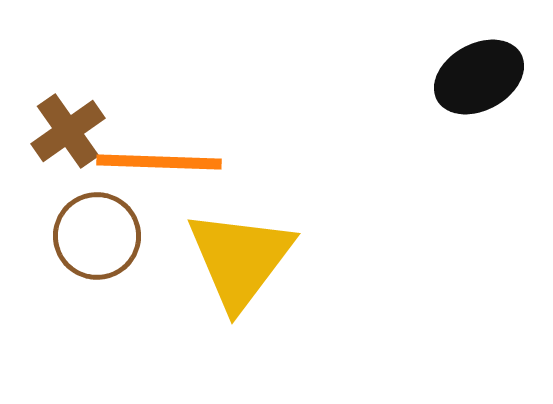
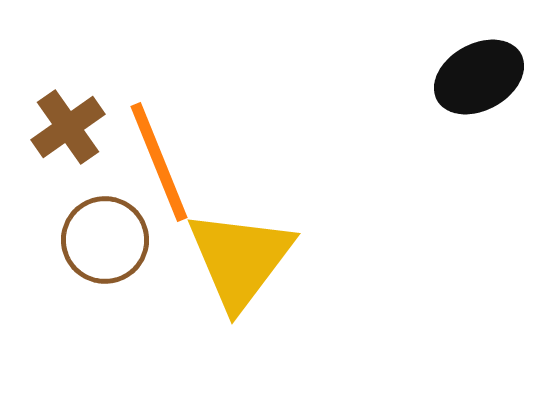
brown cross: moved 4 px up
orange line: rotated 66 degrees clockwise
brown circle: moved 8 px right, 4 px down
